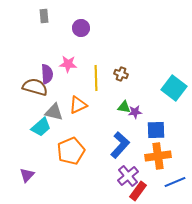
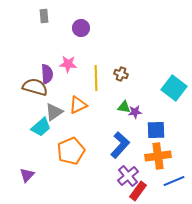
gray triangle: rotated 48 degrees counterclockwise
blue line: moved 1 px left, 1 px up
